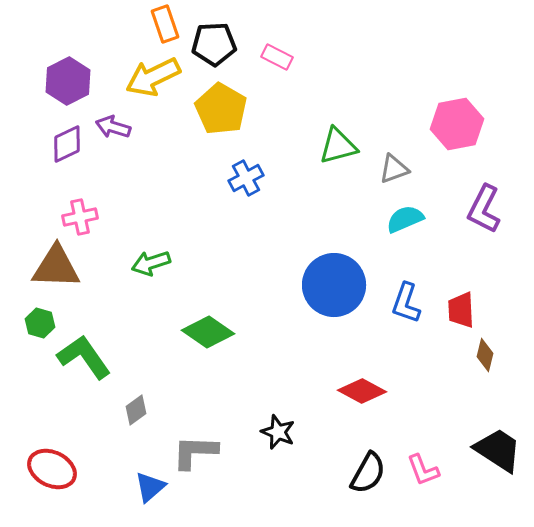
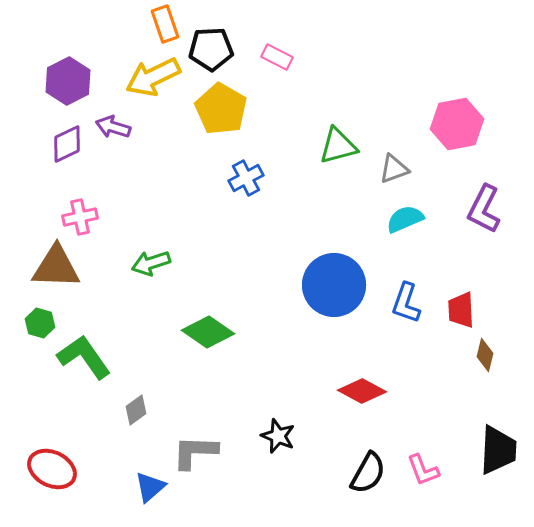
black pentagon: moved 3 px left, 5 px down
black star: moved 4 px down
black trapezoid: rotated 60 degrees clockwise
